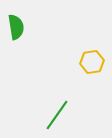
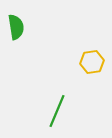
green line: moved 4 px up; rotated 12 degrees counterclockwise
